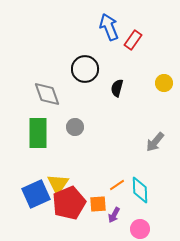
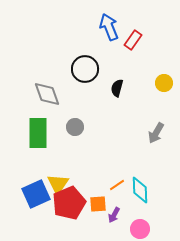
gray arrow: moved 1 px right, 9 px up; rotated 10 degrees counterclockwise
